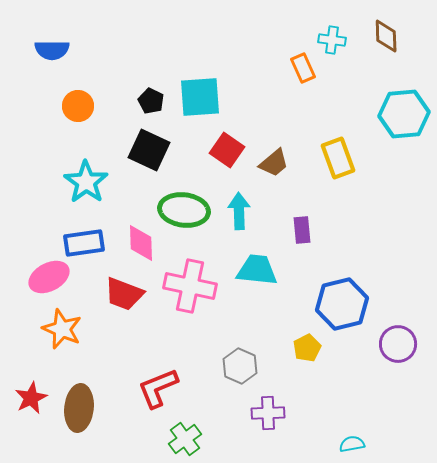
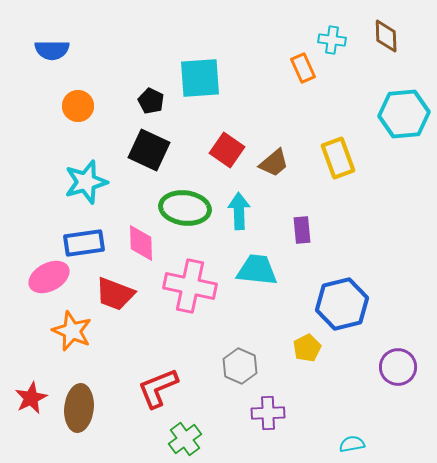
cyan square: moved 19 px up
cyan star: rotated 21 degrees clockwise
green ellipse: moved 1 px right, 2 px up
red trapezoid: moved 9 px left
orange star: moved 10 px right, 2 px down
purple circle: moved 23 px down
